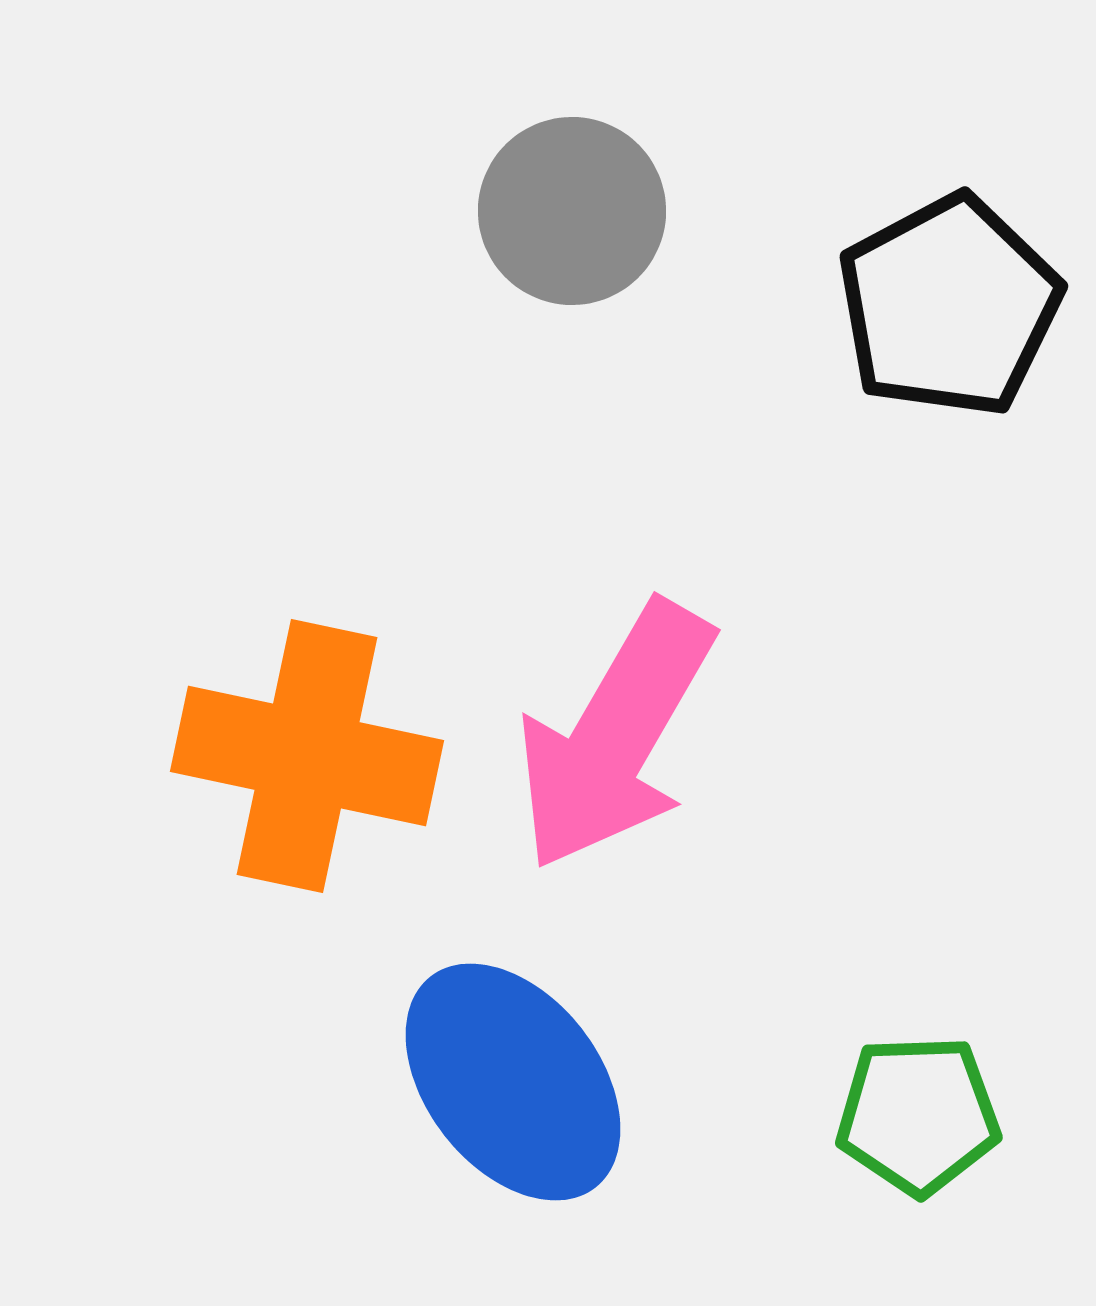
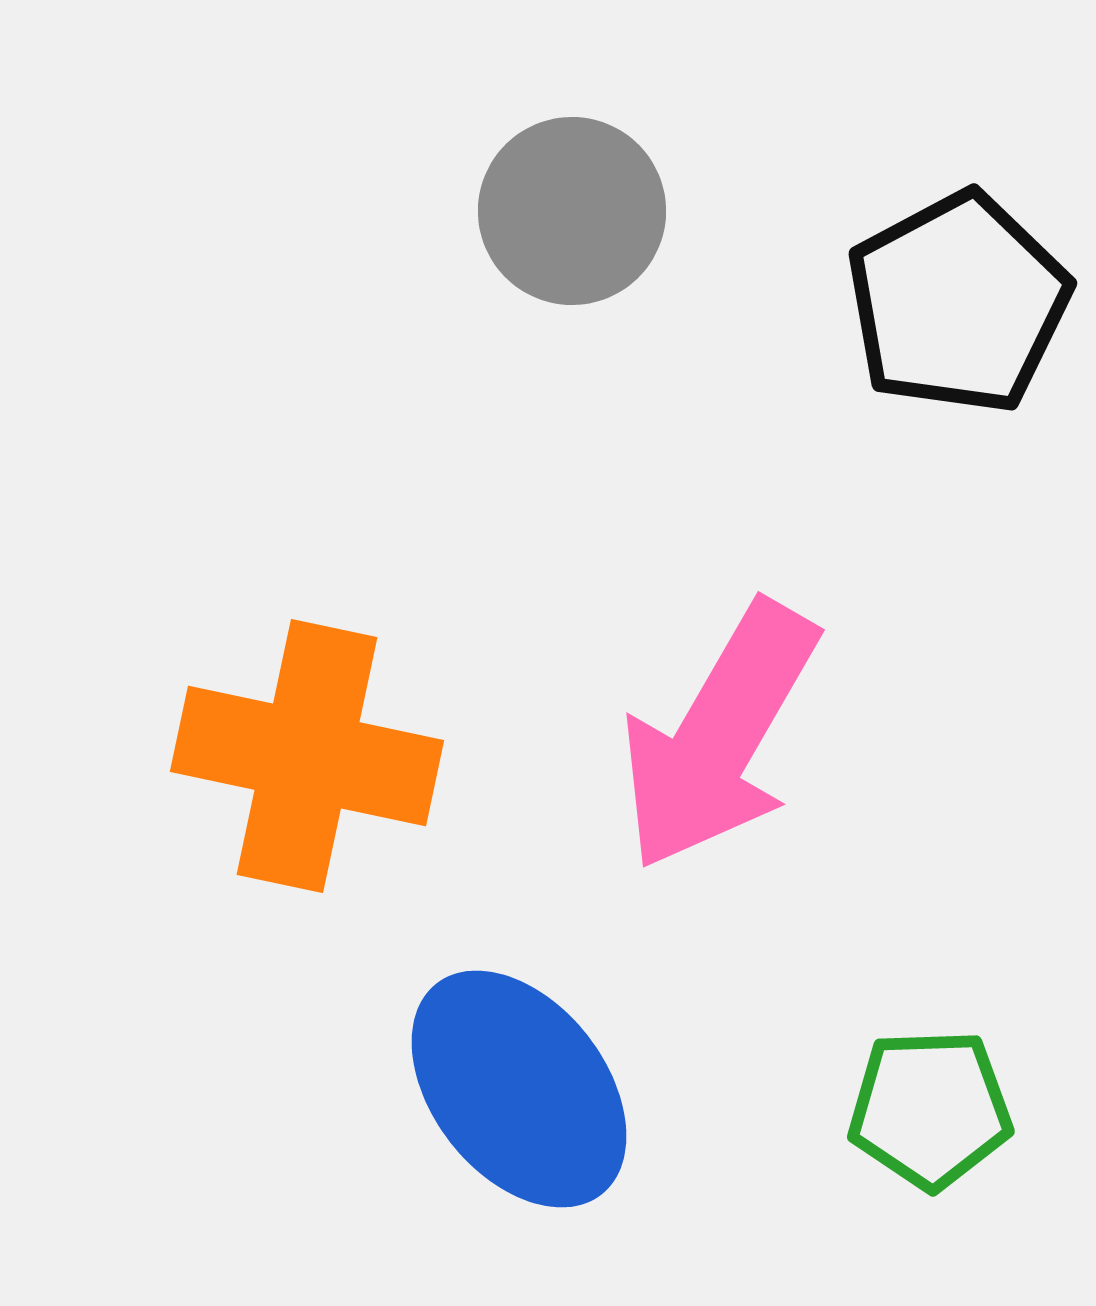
black pentagon: moved 9 px right, 3 px up
pink arrow: moved 104 px right
blue ellipse: moved 6 px right, 7 px down
green pentagon: moved 12 px right, 6 px up
